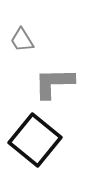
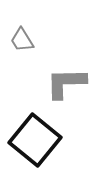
gray L-shape: moved 12 px right
